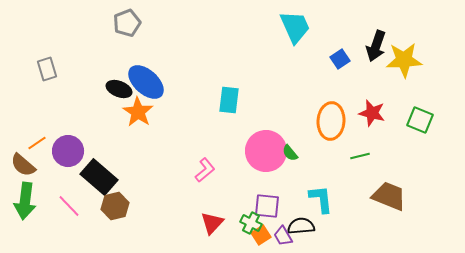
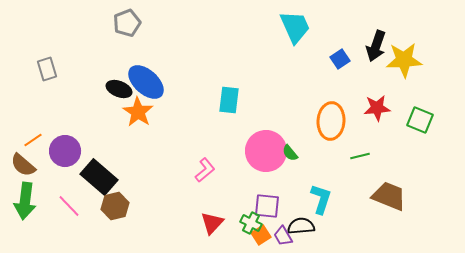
red star: moved 5 px right, 5 px up; rotated 20 degrees counterclockwise
orange line: moved 4 px left, 3 px up
purple circle: moved 3 px left
cyan L-shape: rotated 24 degrees clockwise
